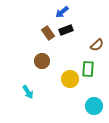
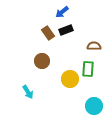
brown semicircle: moved 3 px left, 1 px down; rotated 136 degrees counterclockwise
